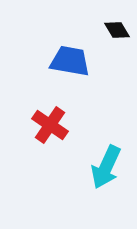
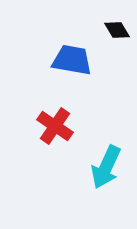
blue trapezoid: moved 2 px right, 1 px up
red cross: moved 5 px right, 1 px down
